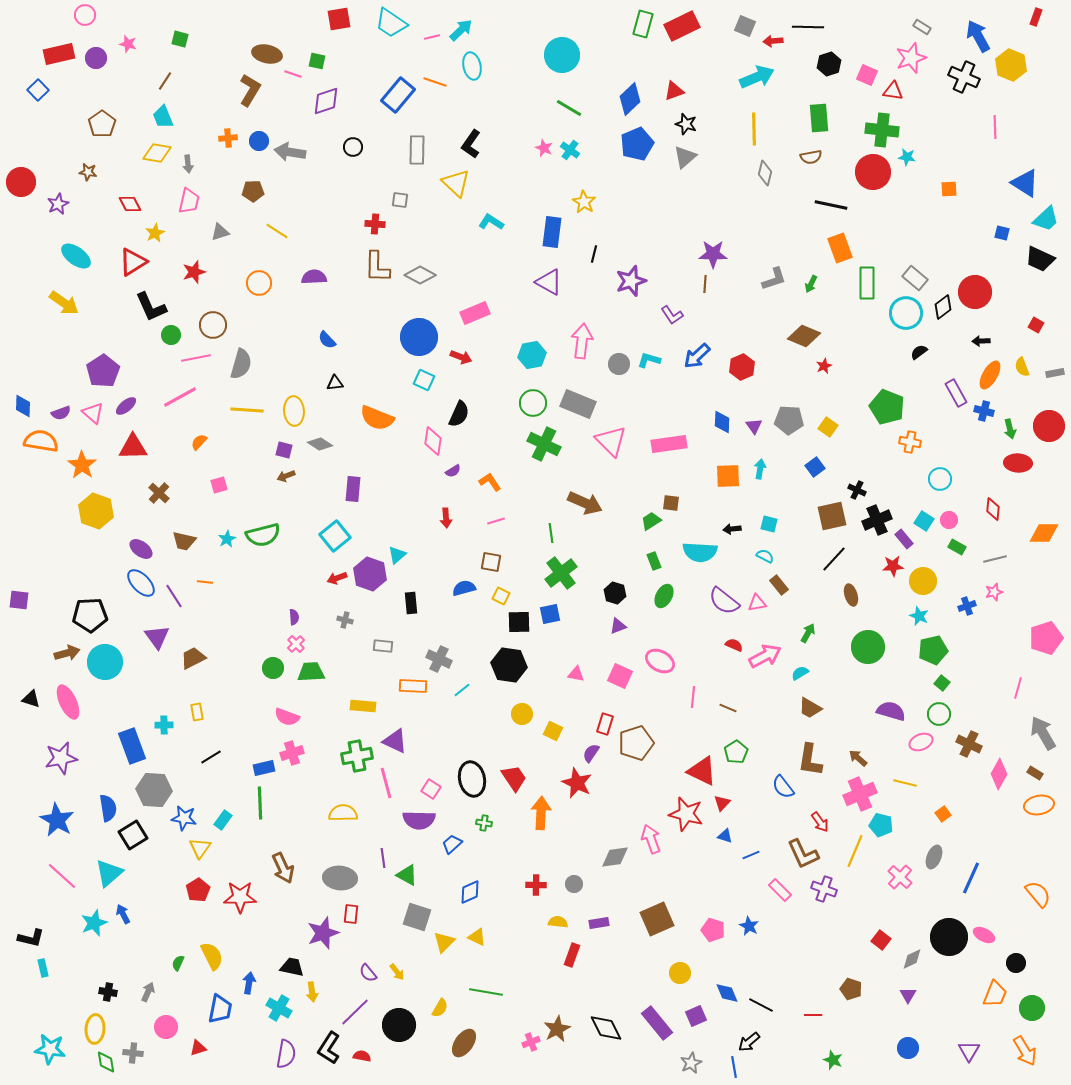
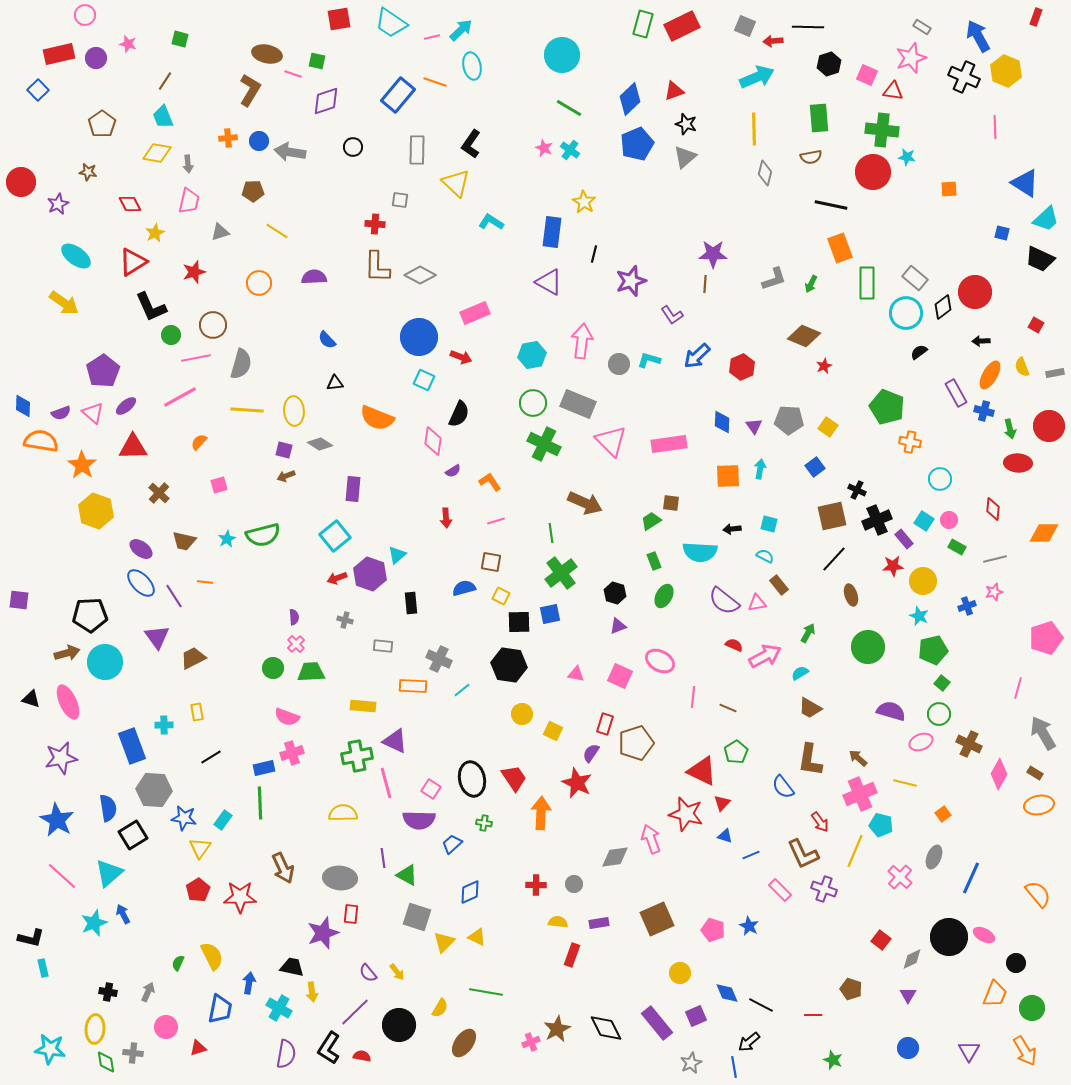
yellow hexagon at (1011, 65): moved 5 px left, 6 px down
